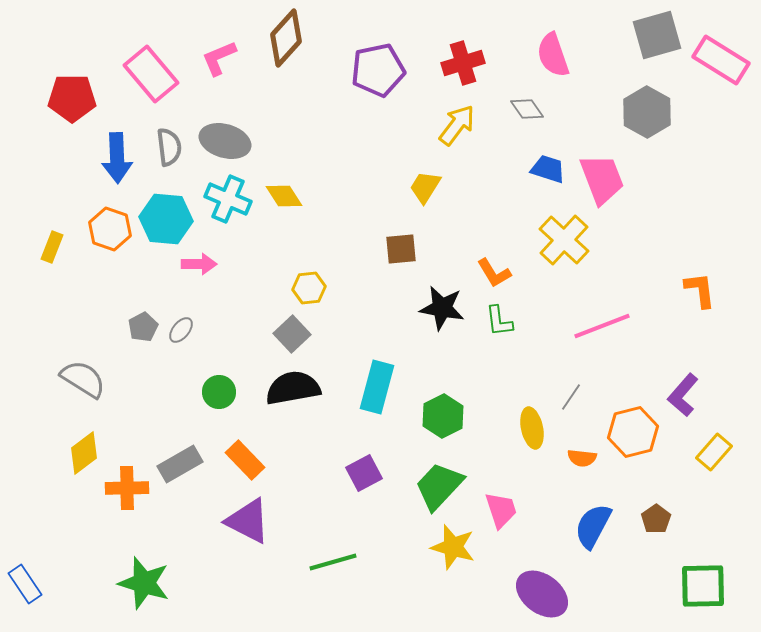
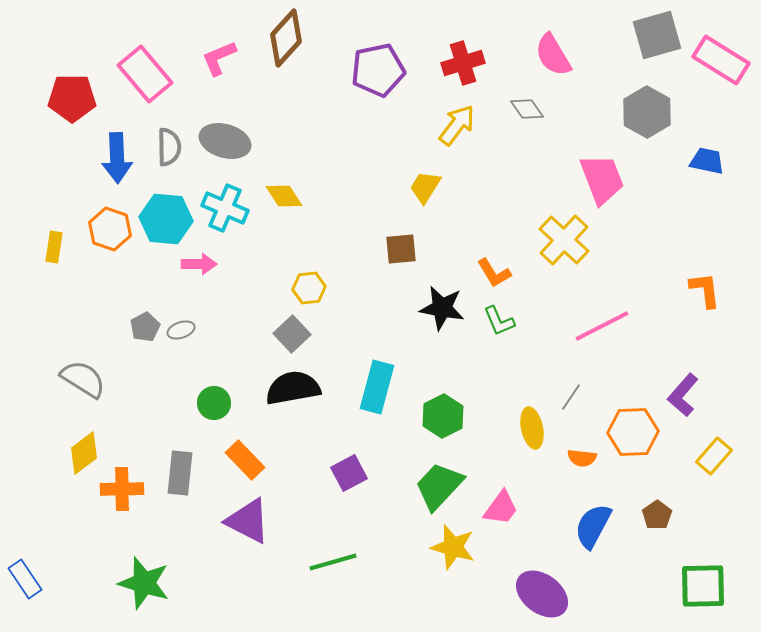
pink semicircle at (553, 55): rotated 12 degrees counterclockwise
pink rectangle at (151, 74): moved 6 px left
gray semicircle at (169, 147): rotated 6 degrees clockwise
blue trapezoid at (548, 169): moved 159 px right, 8 px up; rotated 6 degrees counterclockwise
cyan cross at (228, 199): moved 3 px left, 9 px down
yellow rectangle at (52, 247): moved 2 px right; rotated 12 degrees counterclockwise
orange L-shape at (700, 290): moved 5 px right
green L-shape at (499, 321): rotated 16 degrees counterclockwise
pink line at (602, 326): rotated 6 degrees counterclockwise
gray pentagon at (143, 327): moved 2 px right
gray ellipse at (181, 330): rotated 32 degrees clockwise
green circle at (219, 392): moved 5 px left, 11 px down
orange hexagon at (633, 432): rotated 12 degrees clockwise
yellow rectangle at (714, 452): moved 4 px down
gray rectangle at (180, 464): moved 9 px down; rotated 54 degrees counterclockwise
purple square at (364, 473): moved 15 px left
orange cross at (127, 488): moved 5 px left, 1 px down
pink trapezoid at (501, 510): moved 2 px up; rotated 54 degrees clockwise
brown pentagon at (656, 519): moved 1 px right, 4 px up
blue rectangle at (25, 584): moved 5 px up
